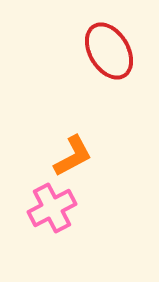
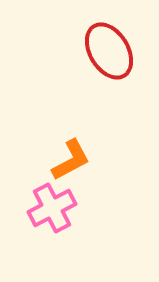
orange L-shape: moved 2 px left, 4 px down
